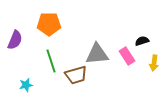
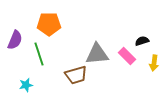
pink rectangle: rotated 12 degrees counterclockwise
green line: moved 12 px left, 7 px up
